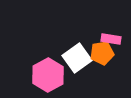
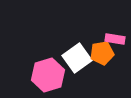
pink rectangle: moved 4 px right
pink hexagon: rotated 12 degrees clockwise
